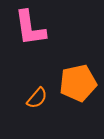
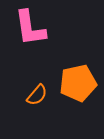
orange semicircle: moved 3 px up
